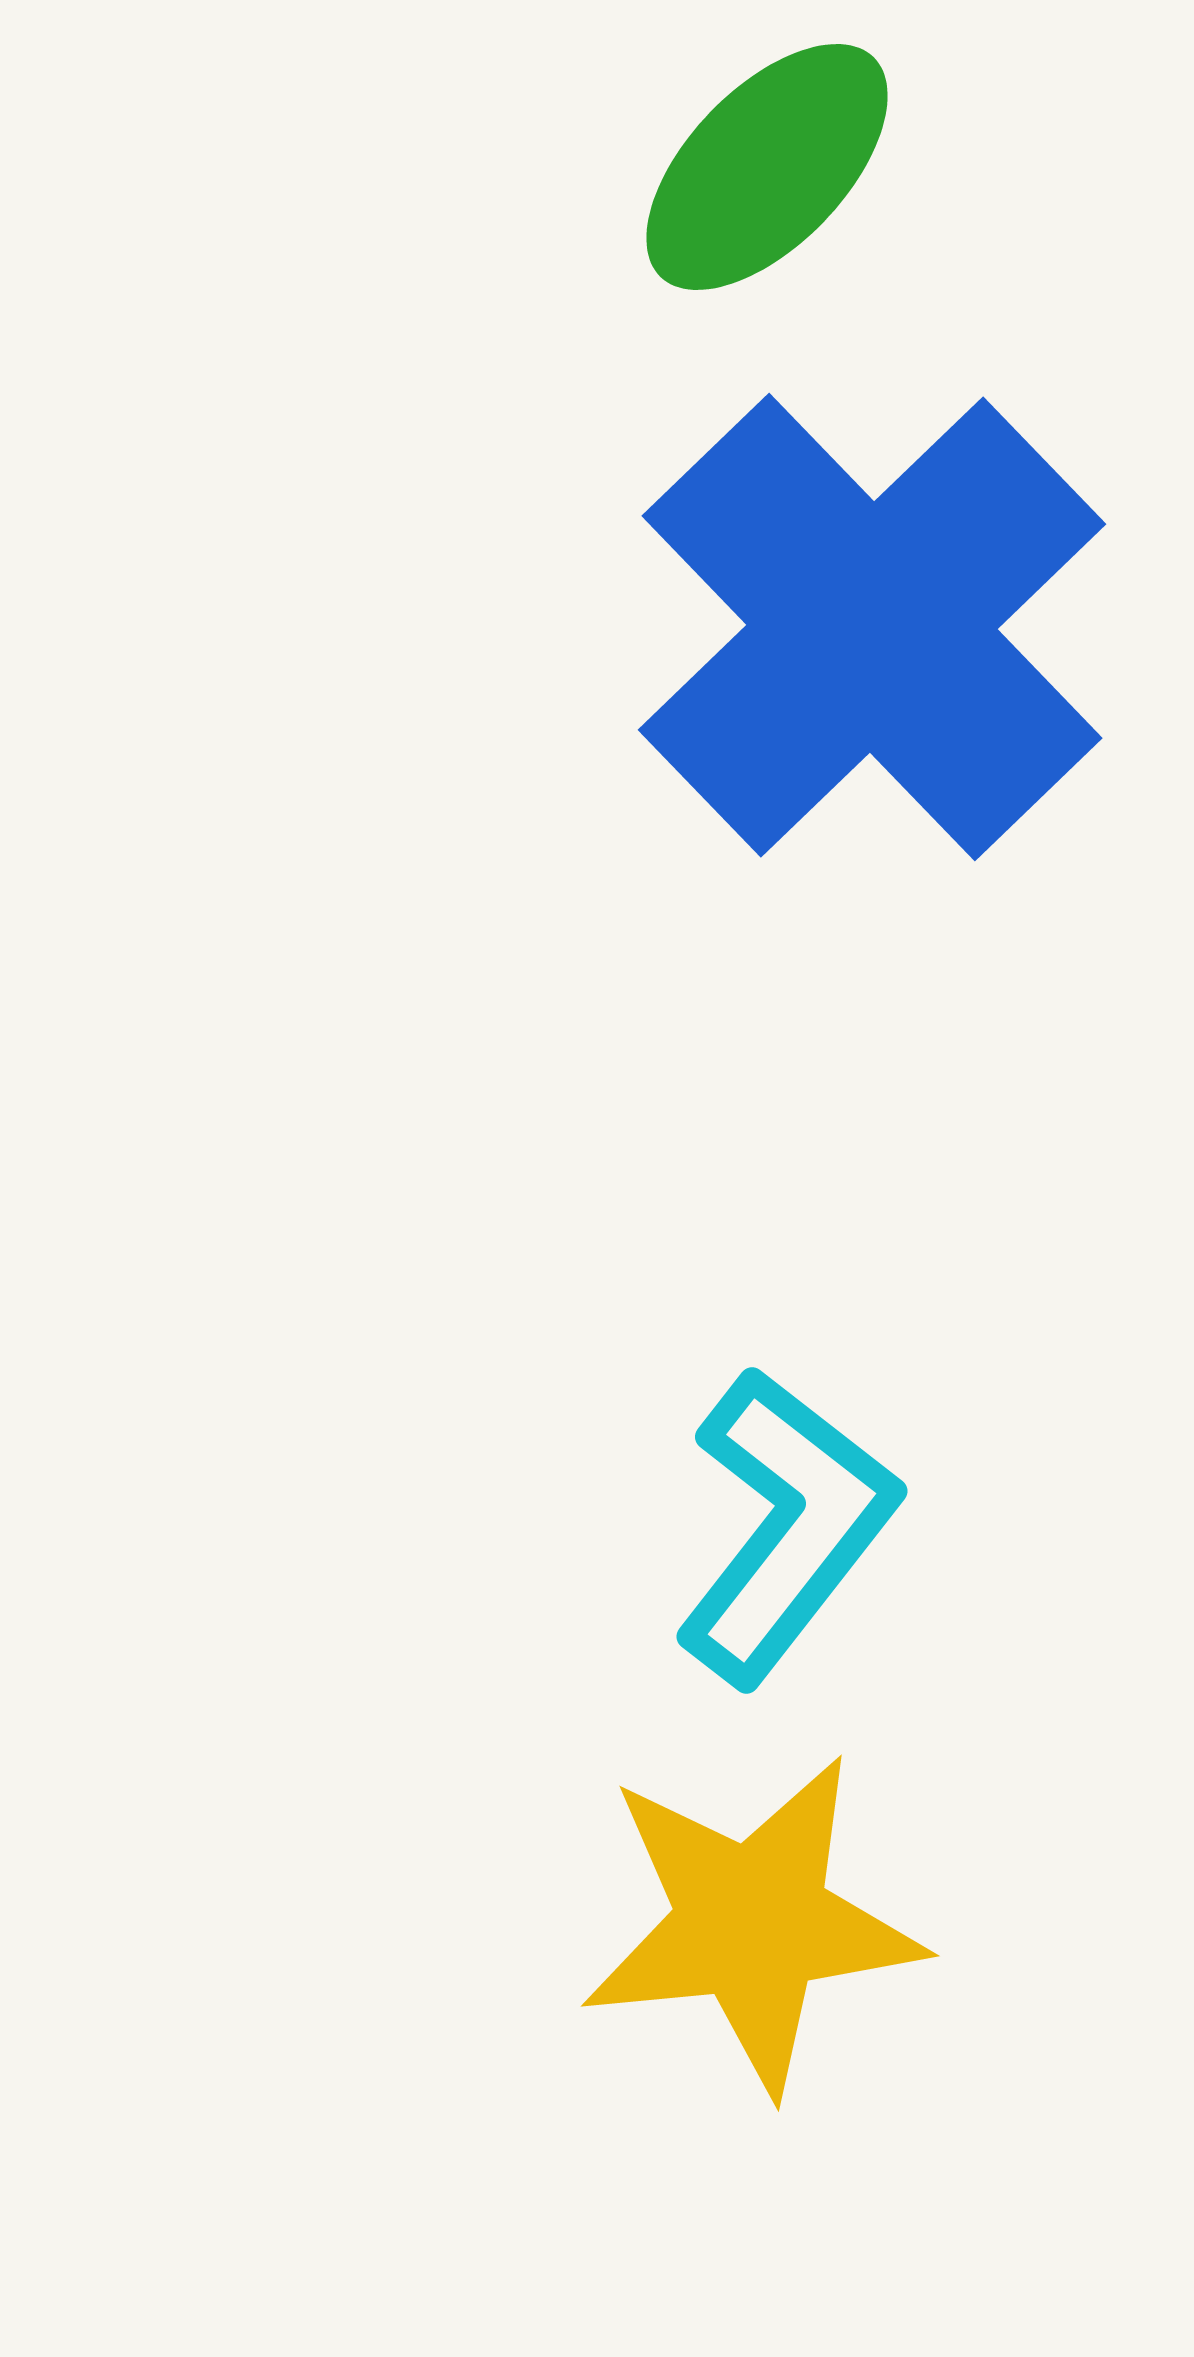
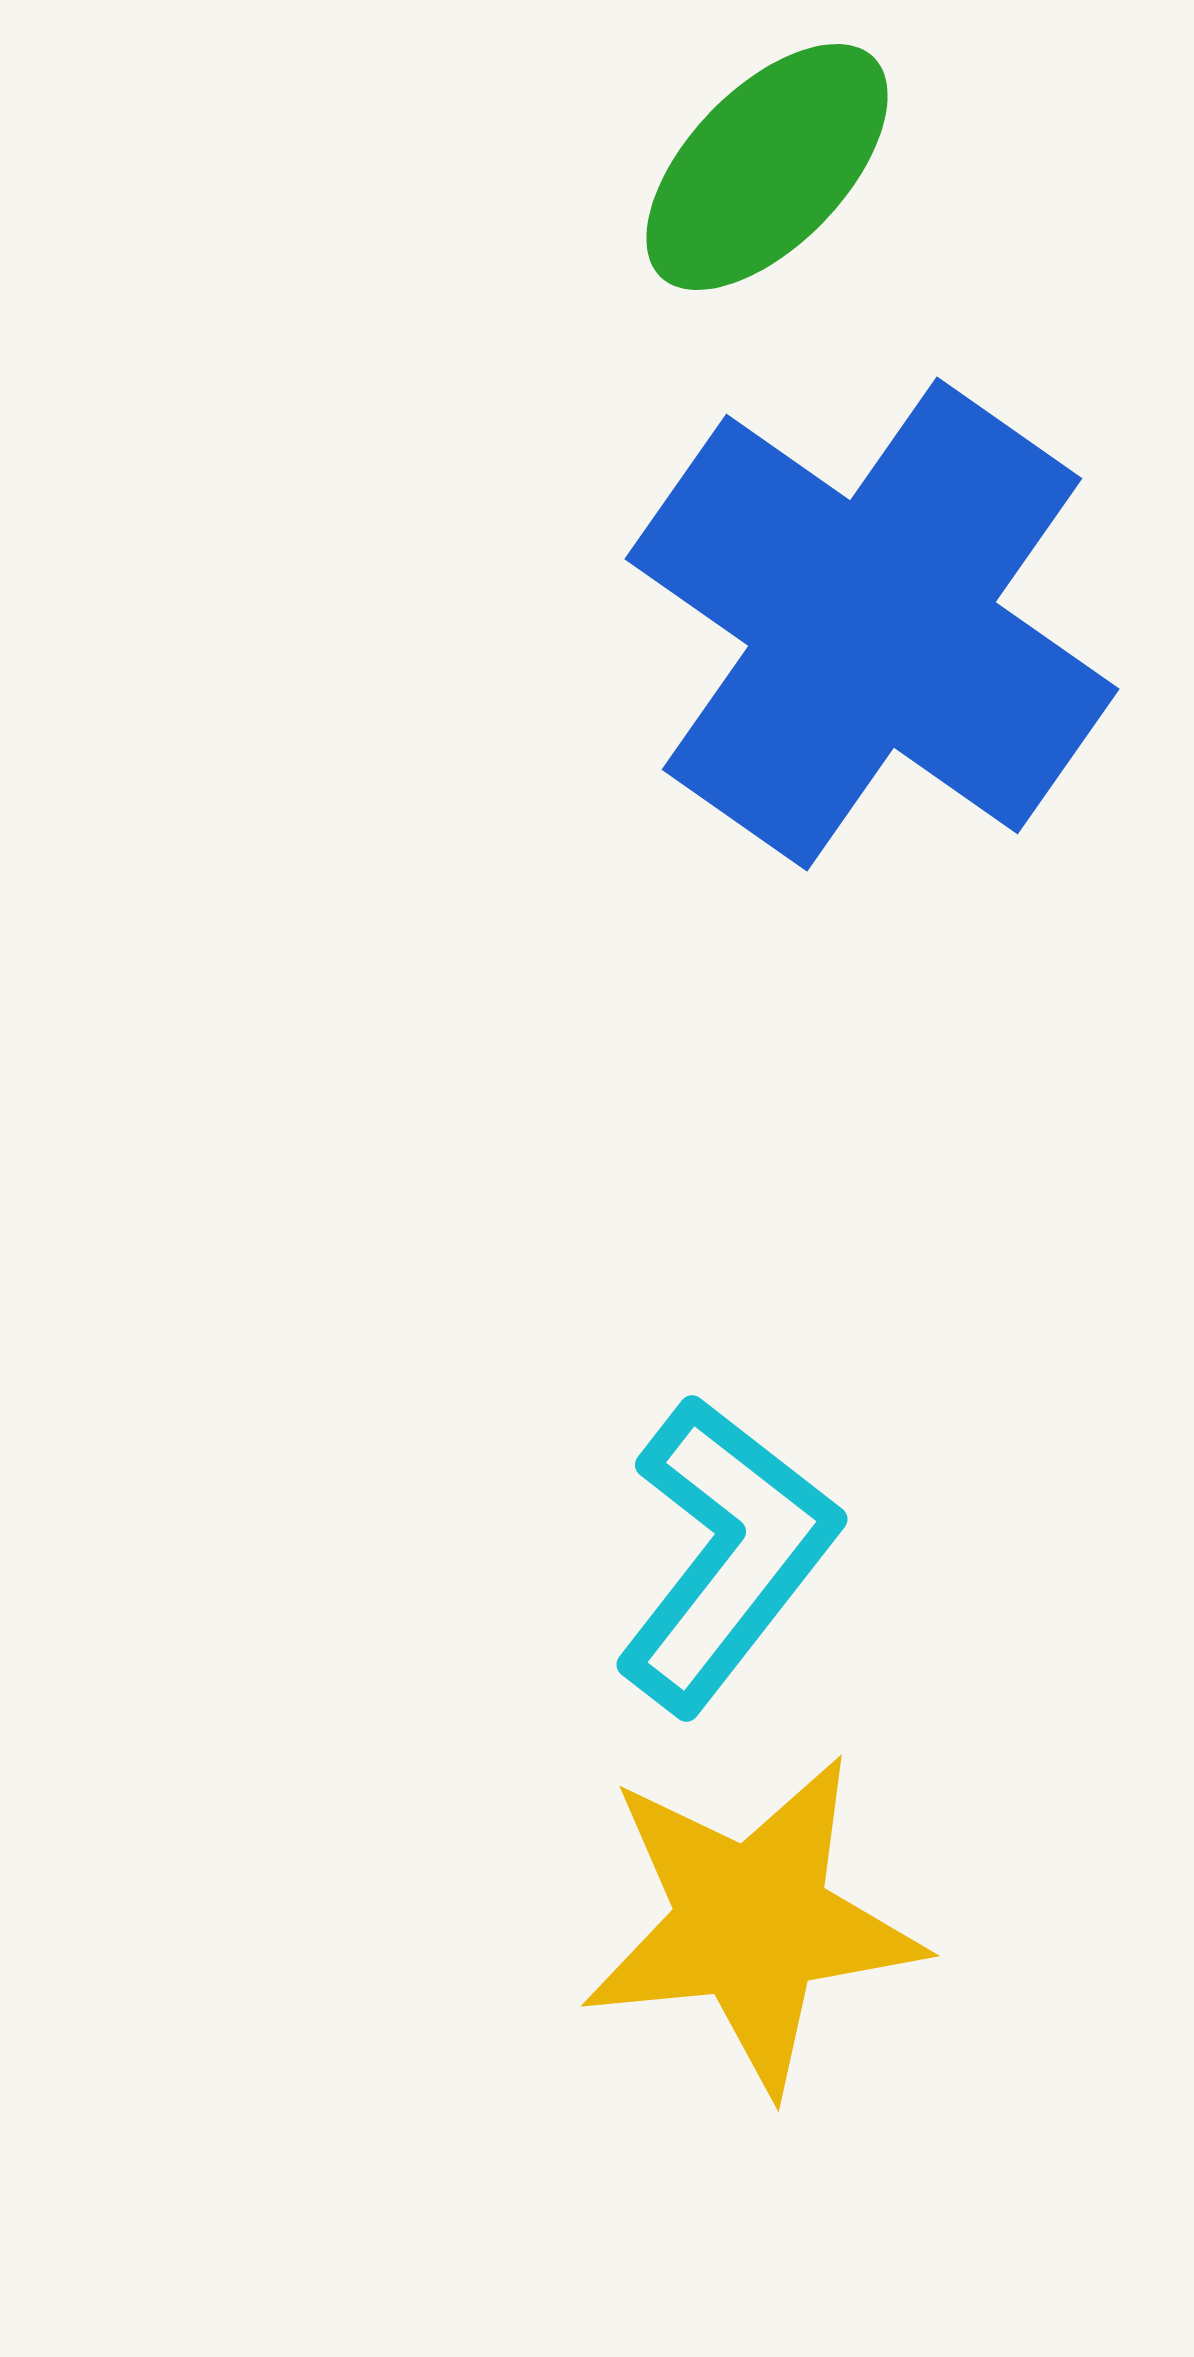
blue cross: moved 3 px up; rotated 11 degrees counterclockwise
cyan L-shape: moved 60 px left, 28 px down
